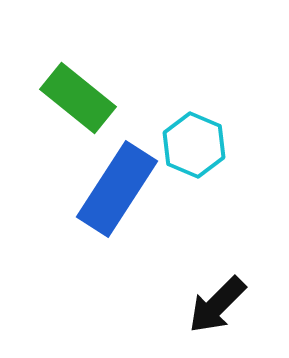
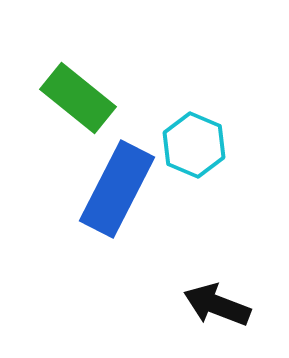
blue rectangle: rotated 6 degrees counterclockwise
black arrow: rotated 66 degrees clockwise
